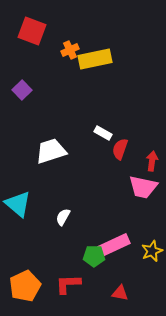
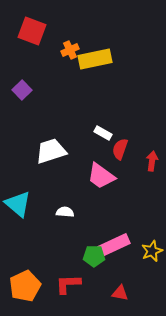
pink trapezoid: moved 42 px left, 11 px up; rotated 24 degrees clockwise
white semicircle: moved 2 px right, 5 px up; rotated 66 degrees clockwise
